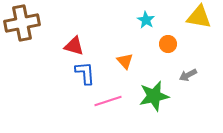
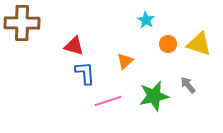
yellow triangle: moved 27 px down; rotated 8 degrees clockwise
brown cross: rotated 12 degrees clockwise
orange triangle: rotated 30 degrees clockwise
gray arrow: moved 10 px down; rotated 78 degrees clockwise
